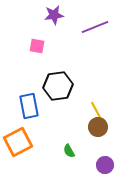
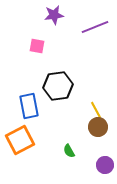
orange square: moved 2 px right, 2 px up
